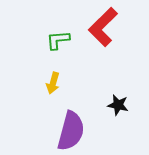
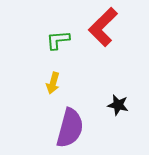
purple semicircle: moved 1 px left, 3 px up
